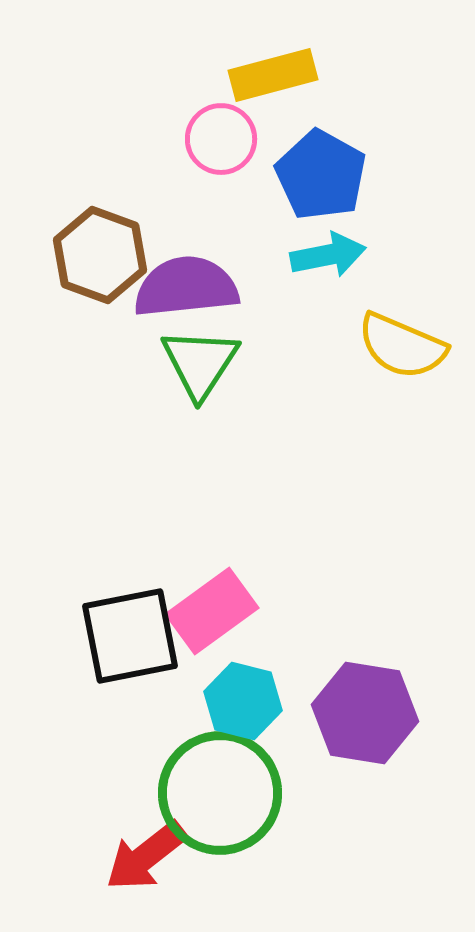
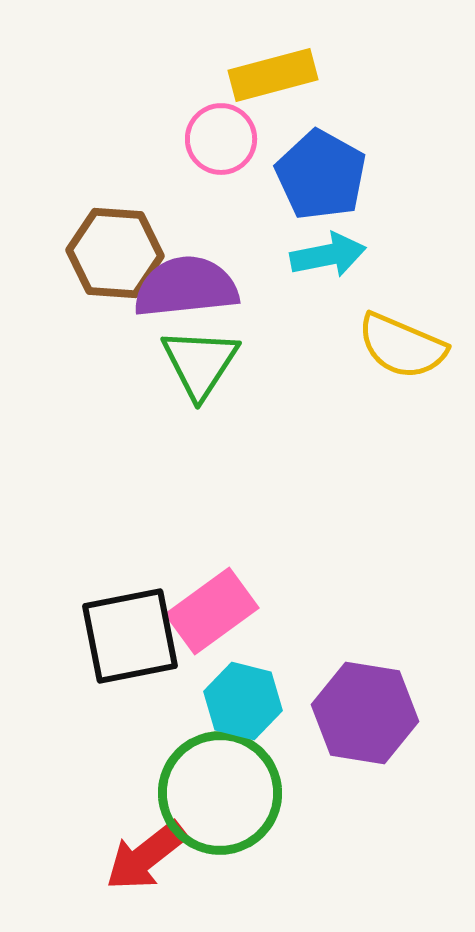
brown hexagon: moved 15 px right, 2 px up; rotated 16 degrees counterclockwise
